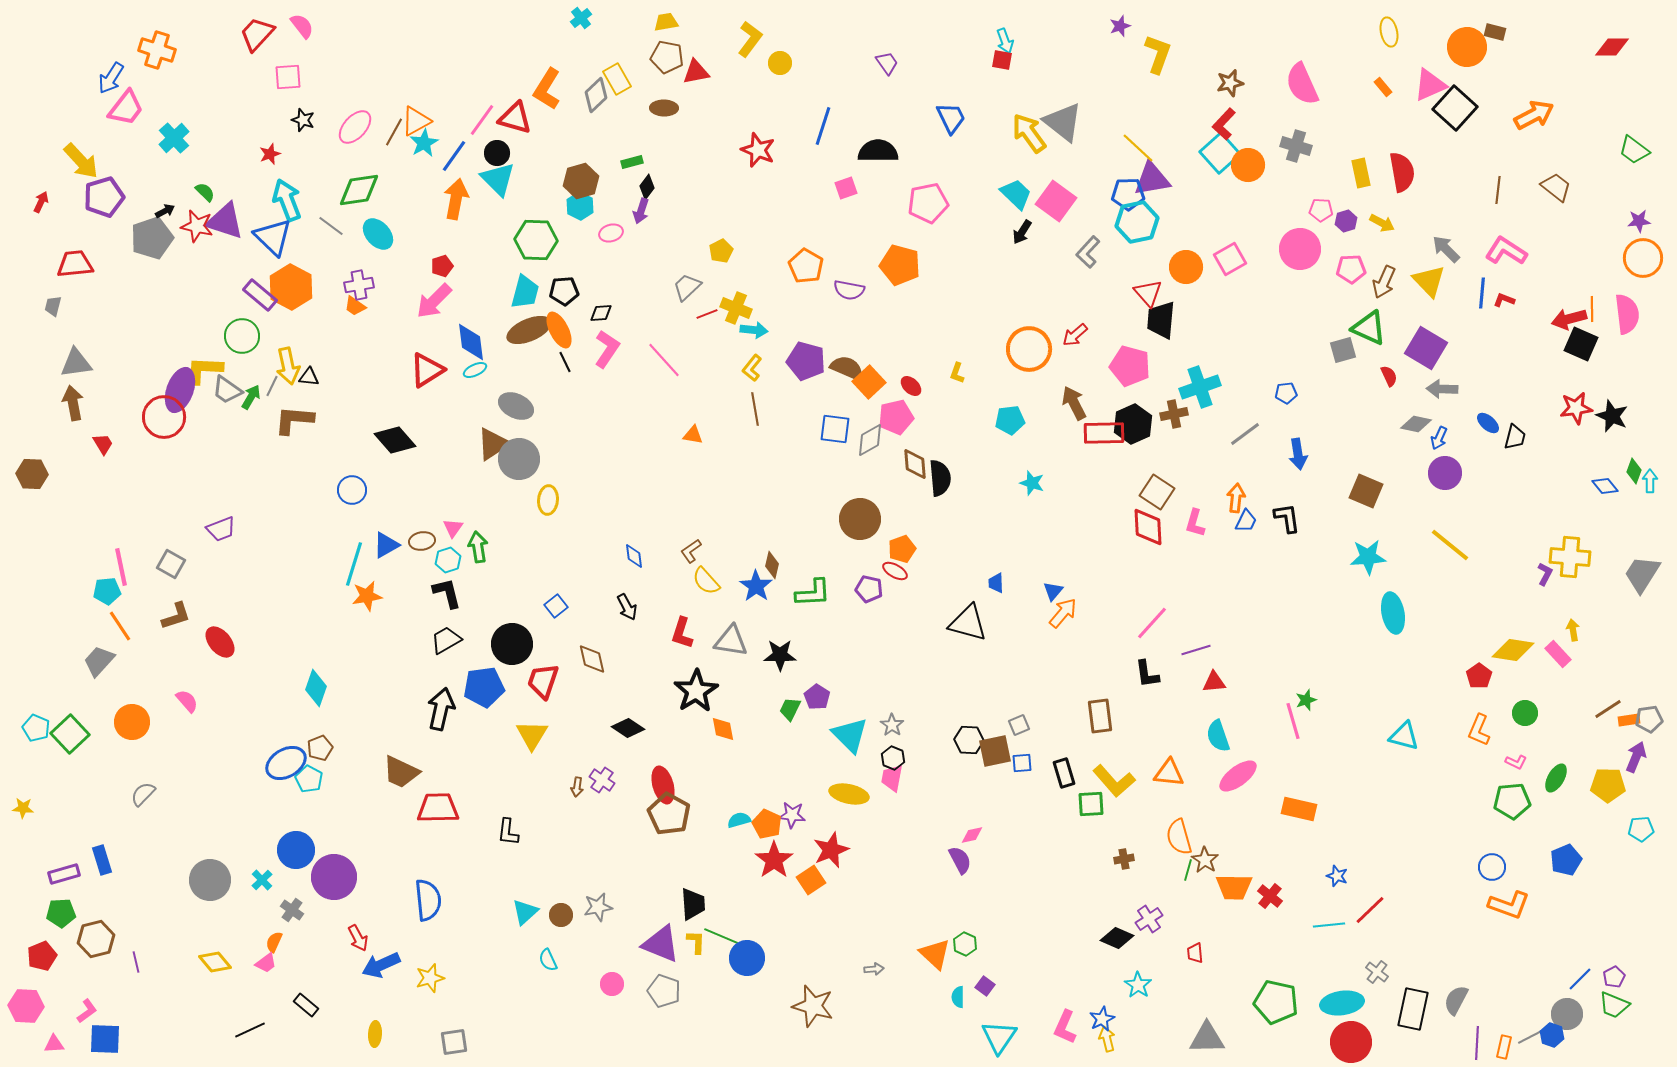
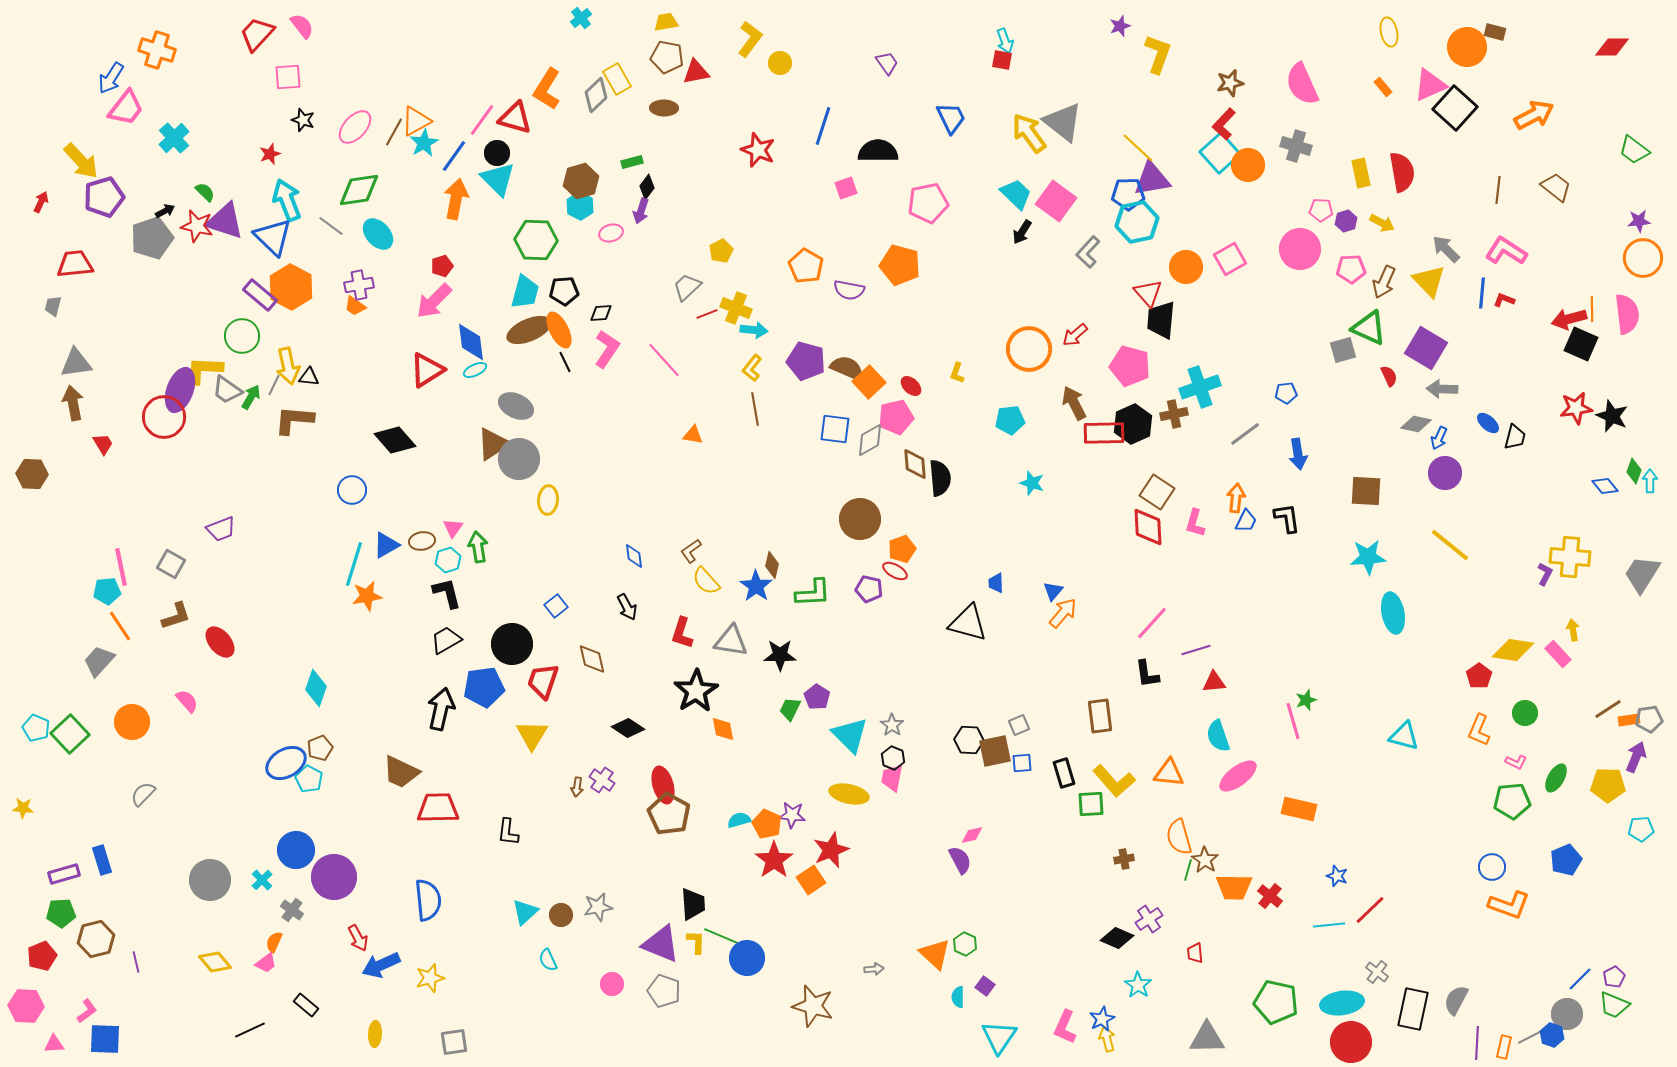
gray line at (272, 386): moved 2 px right, 1 px up
brown square at (1366, 491): rotated 20 degrees counterclockwise
